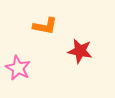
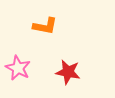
red star: moved 12 px left, 21 px down
